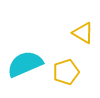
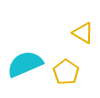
yellow pentagon: rotated 20 degrees counterclockwise
